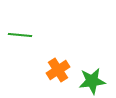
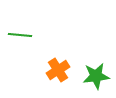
green star: moved 4 px right, 5 px up
